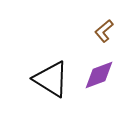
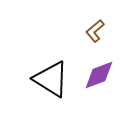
brown L-shape: moved 9 px left
